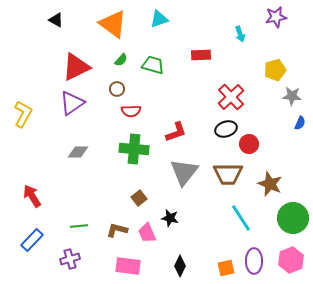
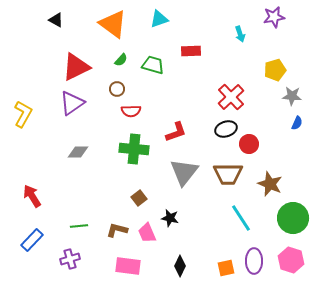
purple star: moved 2 px left
red rectangle: moved 10 px left, 4 px up
blue semicircle: moved 3 px left
pink hexagon: rotated 20 degrees counterclockwise
